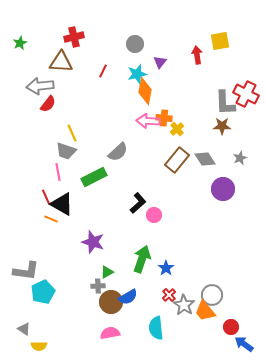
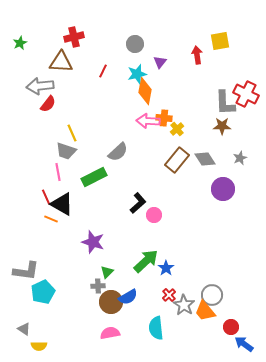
green arrow at (142, 259): moved 4 px right, 2 px down; rotated 28 degrees clockwise
green triangle at (107, 272): rotated 16 degrees counterclockwise
